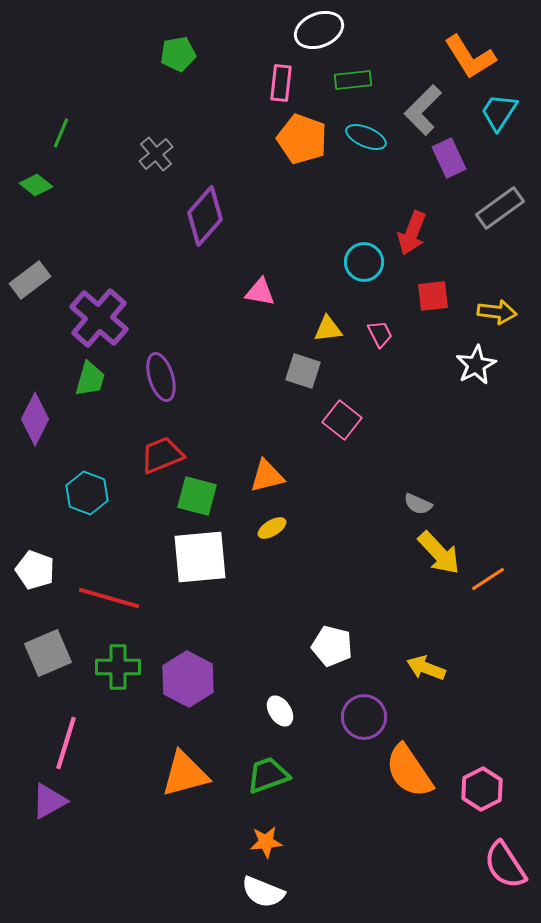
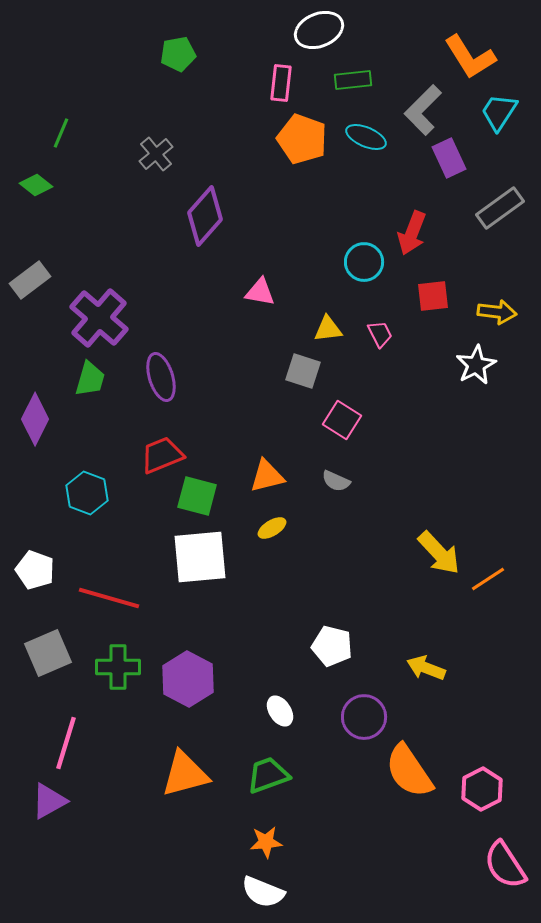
pink square at (342, 420): rotated 6 degrees counterclockwise
gray semicircle at (418, 504): moved 82 px left, 23 px up
